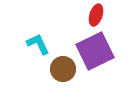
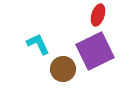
red ellipse: moved 2 px right
